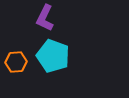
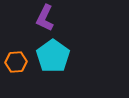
cyan pentagon: rotated 16 degrees clockwise
